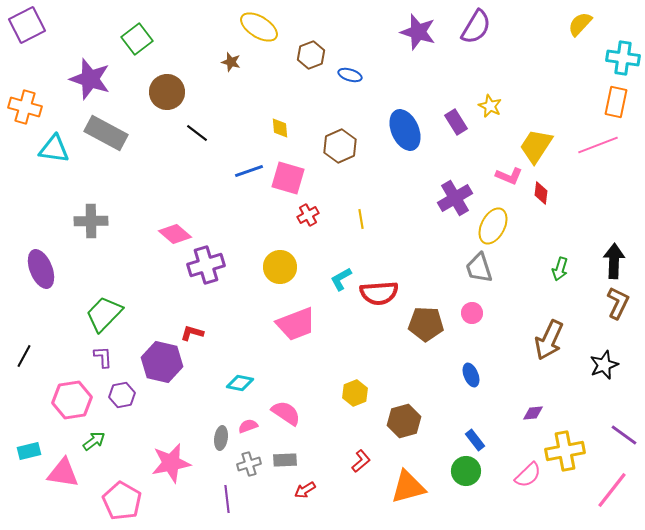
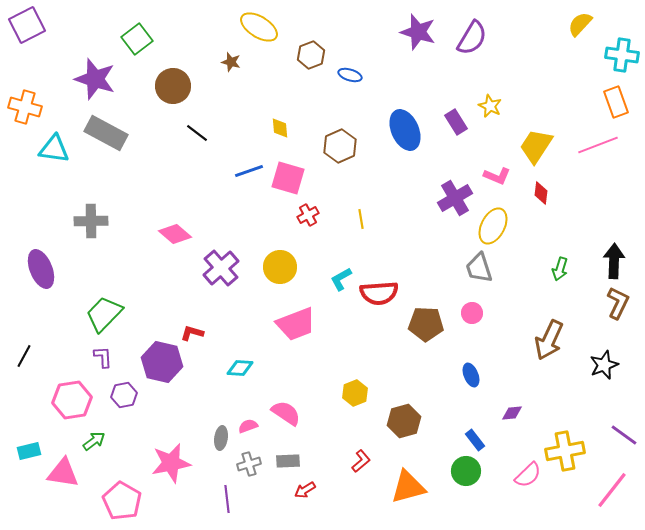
purple semicircle at (476, 27): moved 4 px left, 11 px down
cyan cross at (623, 58): moved 1 px left, 3 px up
purple star at (90, 79): moved 5 px right
brown circle at (167, 92): moved 6 px right, 6 px up
orange rectangle at (616, 102): rotated 32 degrees counterclockwise
pink L-shape at (509, 176): moved 12 px left
purple cross at (206, 265): moved 15 px right, 3 px down; rotated 24 degrees counterclockwise
cyan diamond at (240, 383): moved 15 px up; rotated 8 degrees counterclockwise
purple hexagon at (122, 395): moved 2 px right
purple diamond at (533, 413): moved 21 px left
gray rectangle at (285, 460): moved 3 px right, 1 px down
